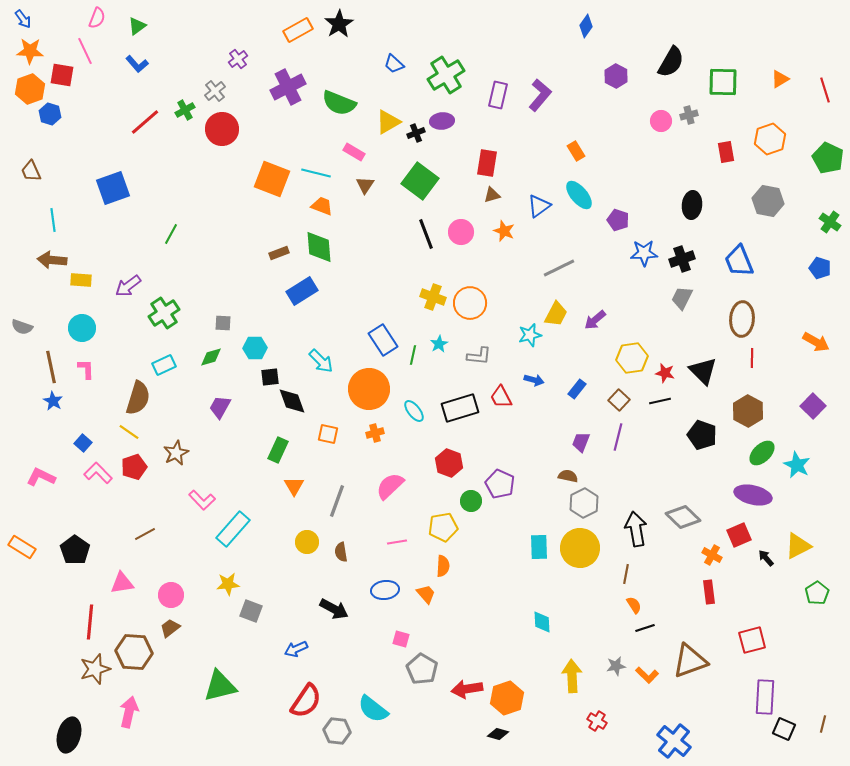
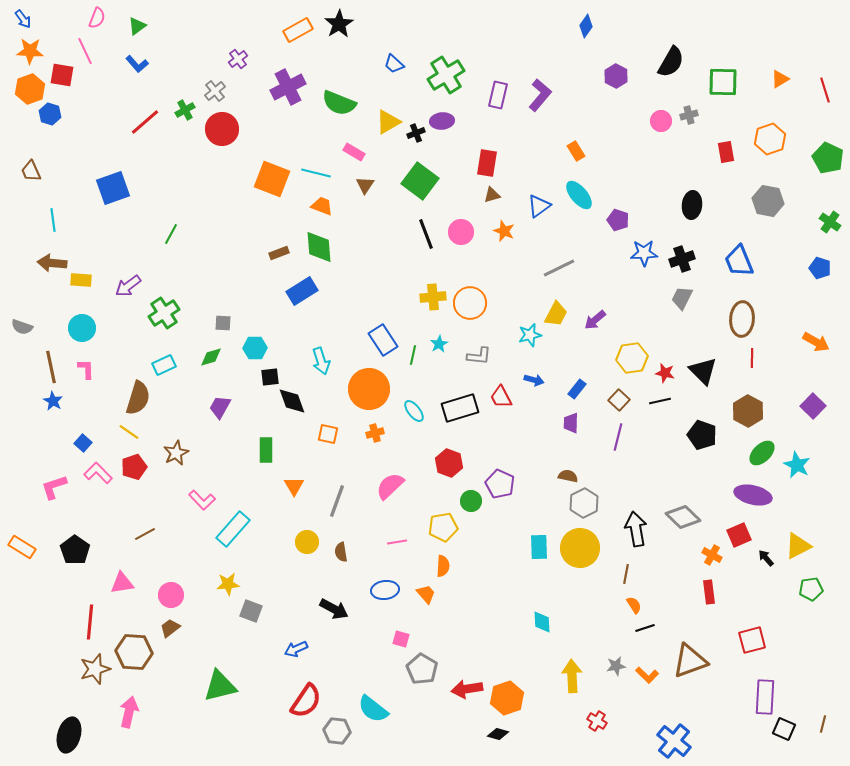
brown arrow at (52, 260): moved 3 px down
yellow cross at (433, 297): rotated 25 degrees counterclockwise
cyan arrow at (321, 361): rotated 28 degrees clockwise
purple trapezoid at (581, 442): moved 10 px left, 19 px up; rotated 20 degrees counterclockwise
green rectangle at (278, 450): moved 12 px left; rotated 25 degrees counterclockwise
pink L-shape at (41, 477): moved 13 px right, 10 px down; rotated 44 degrees counterclockwise
green pentagon at (817, 593): moved 6 px left, 4 px up; rotated 25 degrees clockwise
